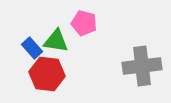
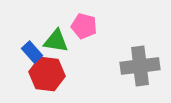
pink pentagon: moved 3 px down
blue rectangle: moved 4 px down
gray cross: moved 2 px left
